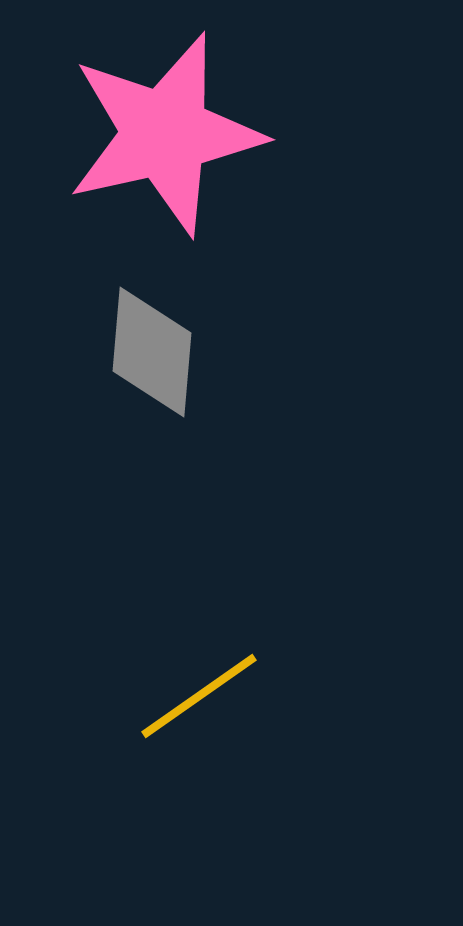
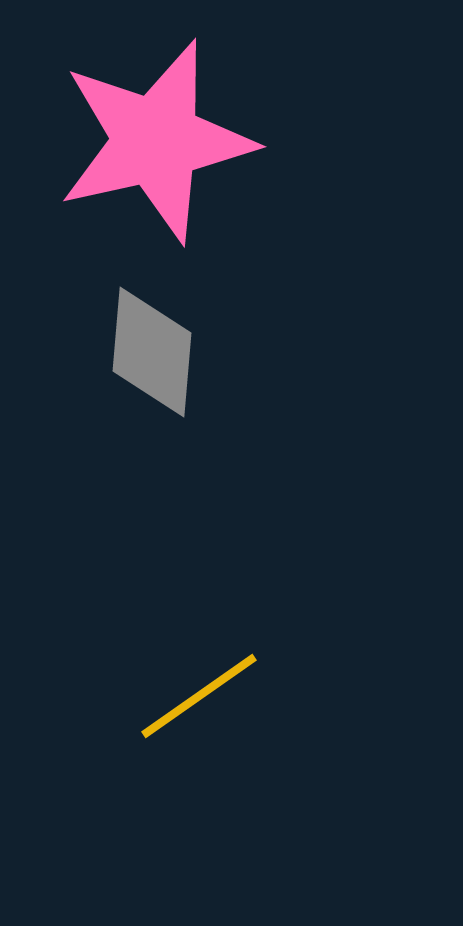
pink star: moved 9 px left, 7 px down
